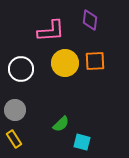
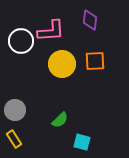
yellow circle: moved 3 px left, 1 px down
white circle: moved 28 px up
green semicircle: moved 1 px left, 4 px up
